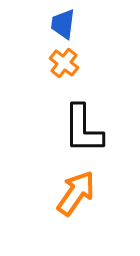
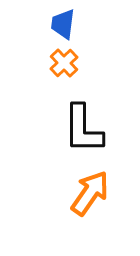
orange cross: rotated 8 degrees clockwise
orange arrow: moved 14 px right
